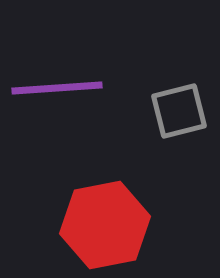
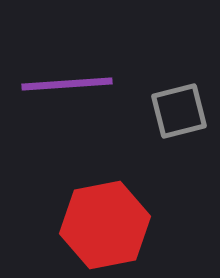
purple line: moved 10 px right, 4 px up
